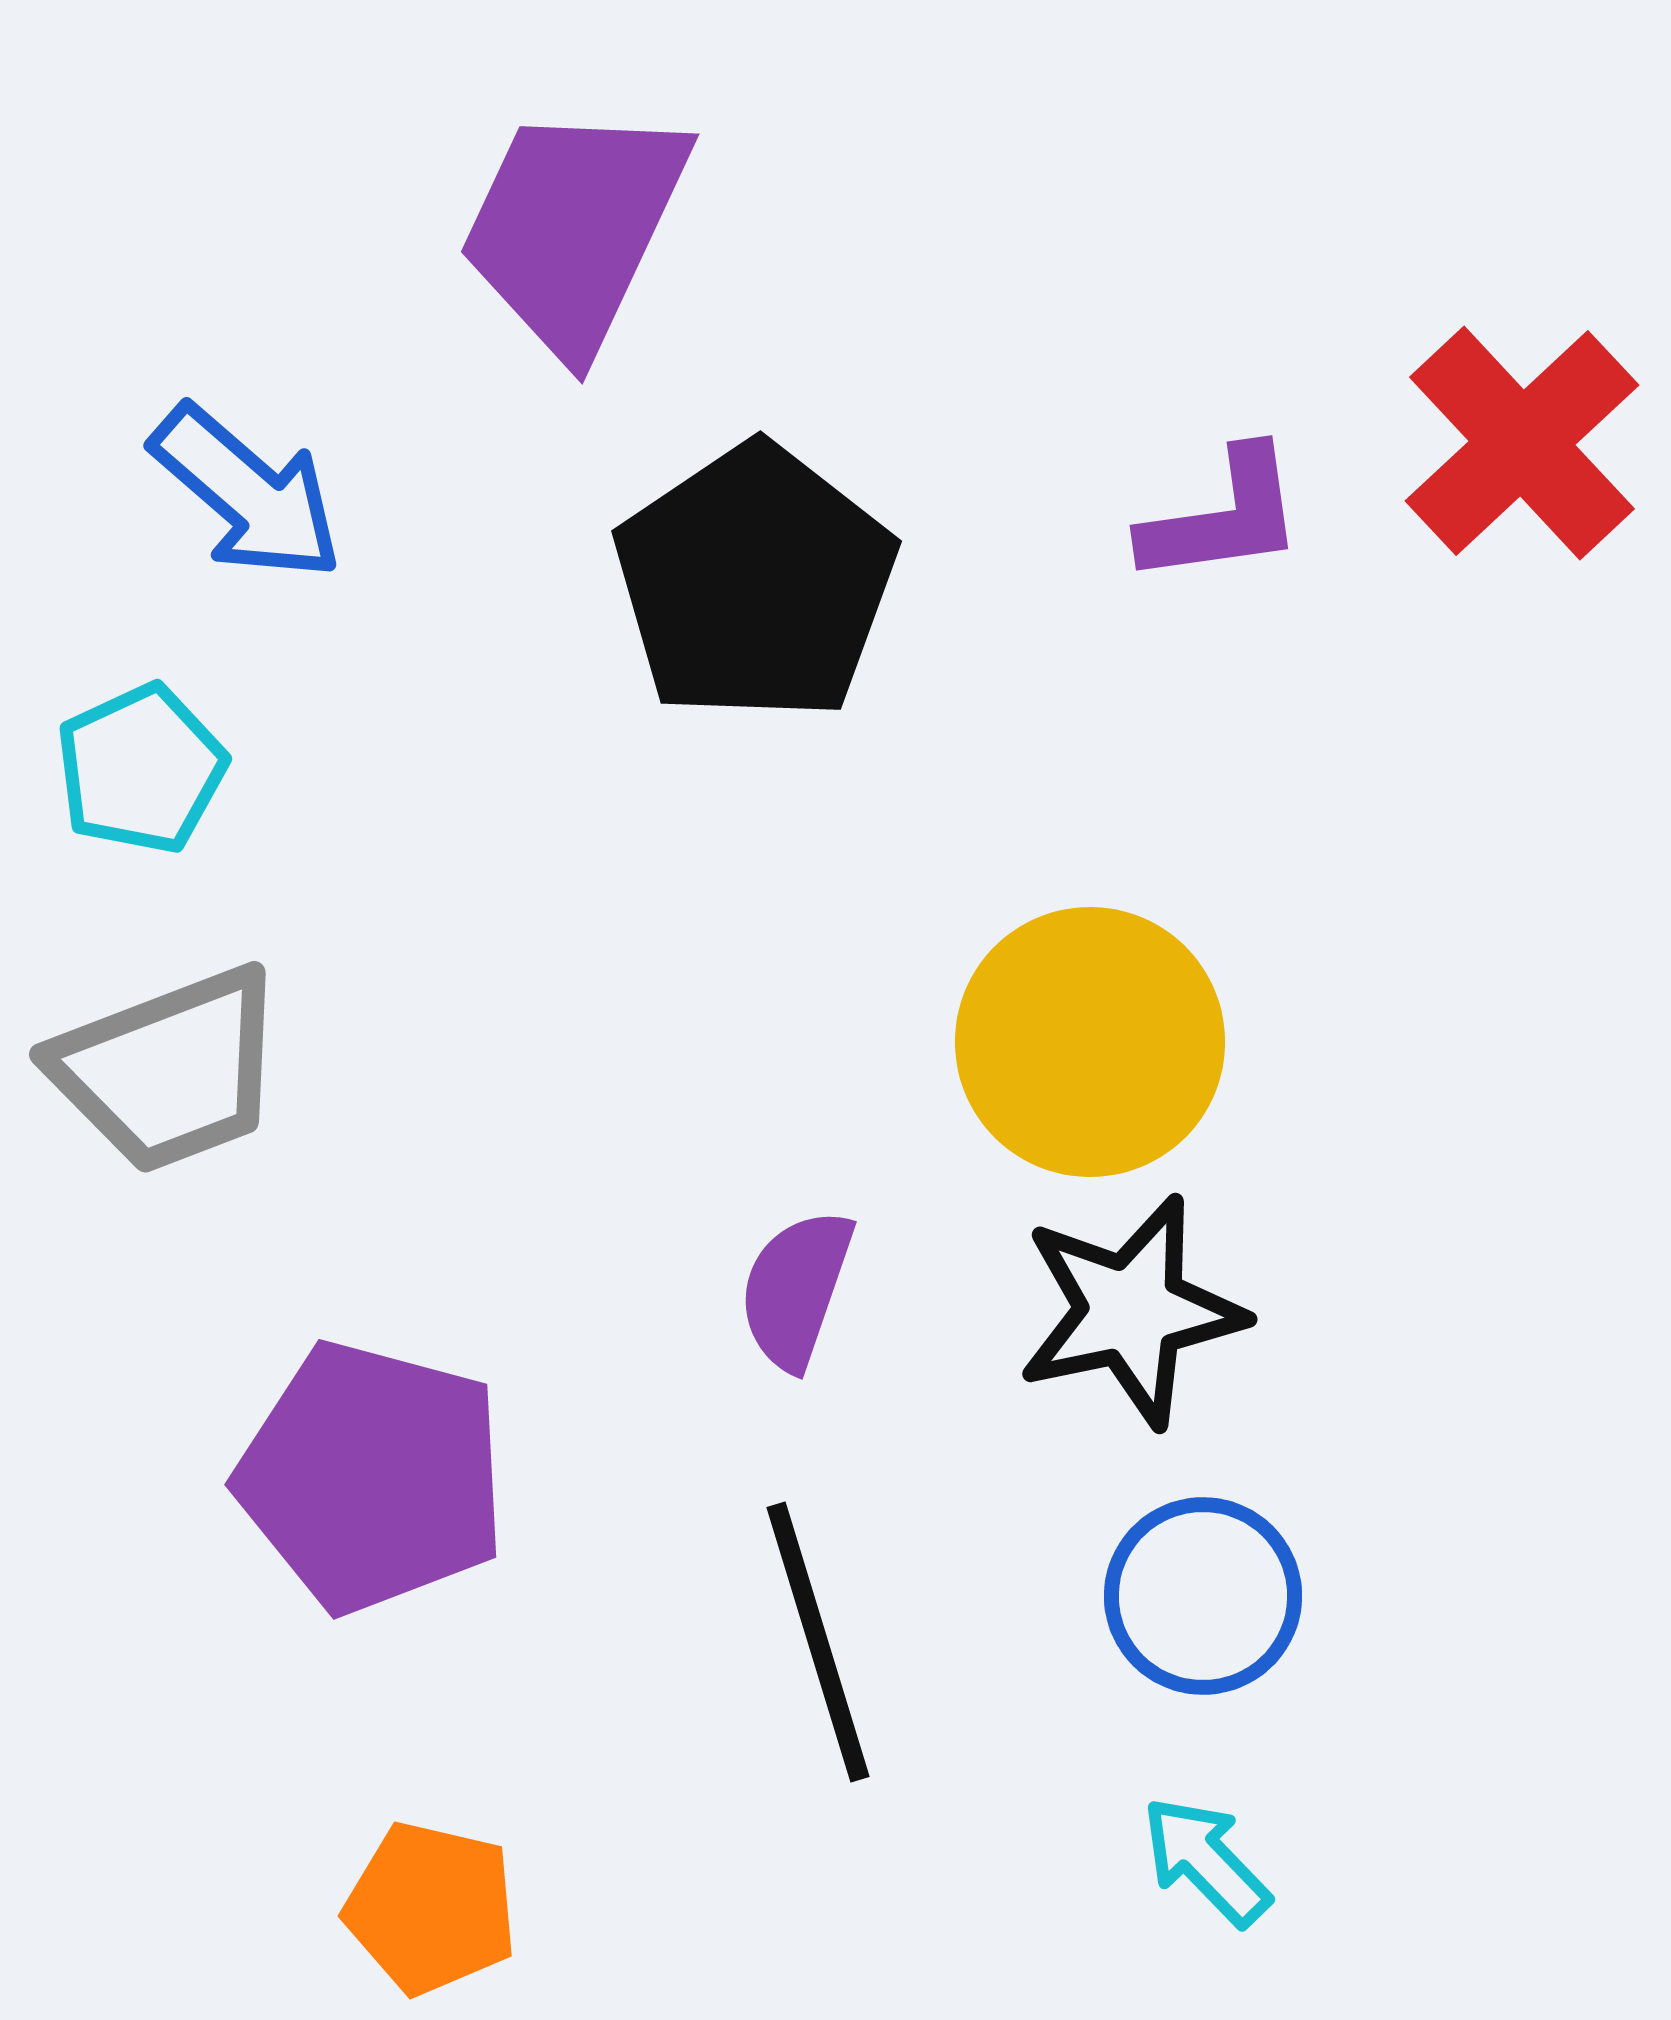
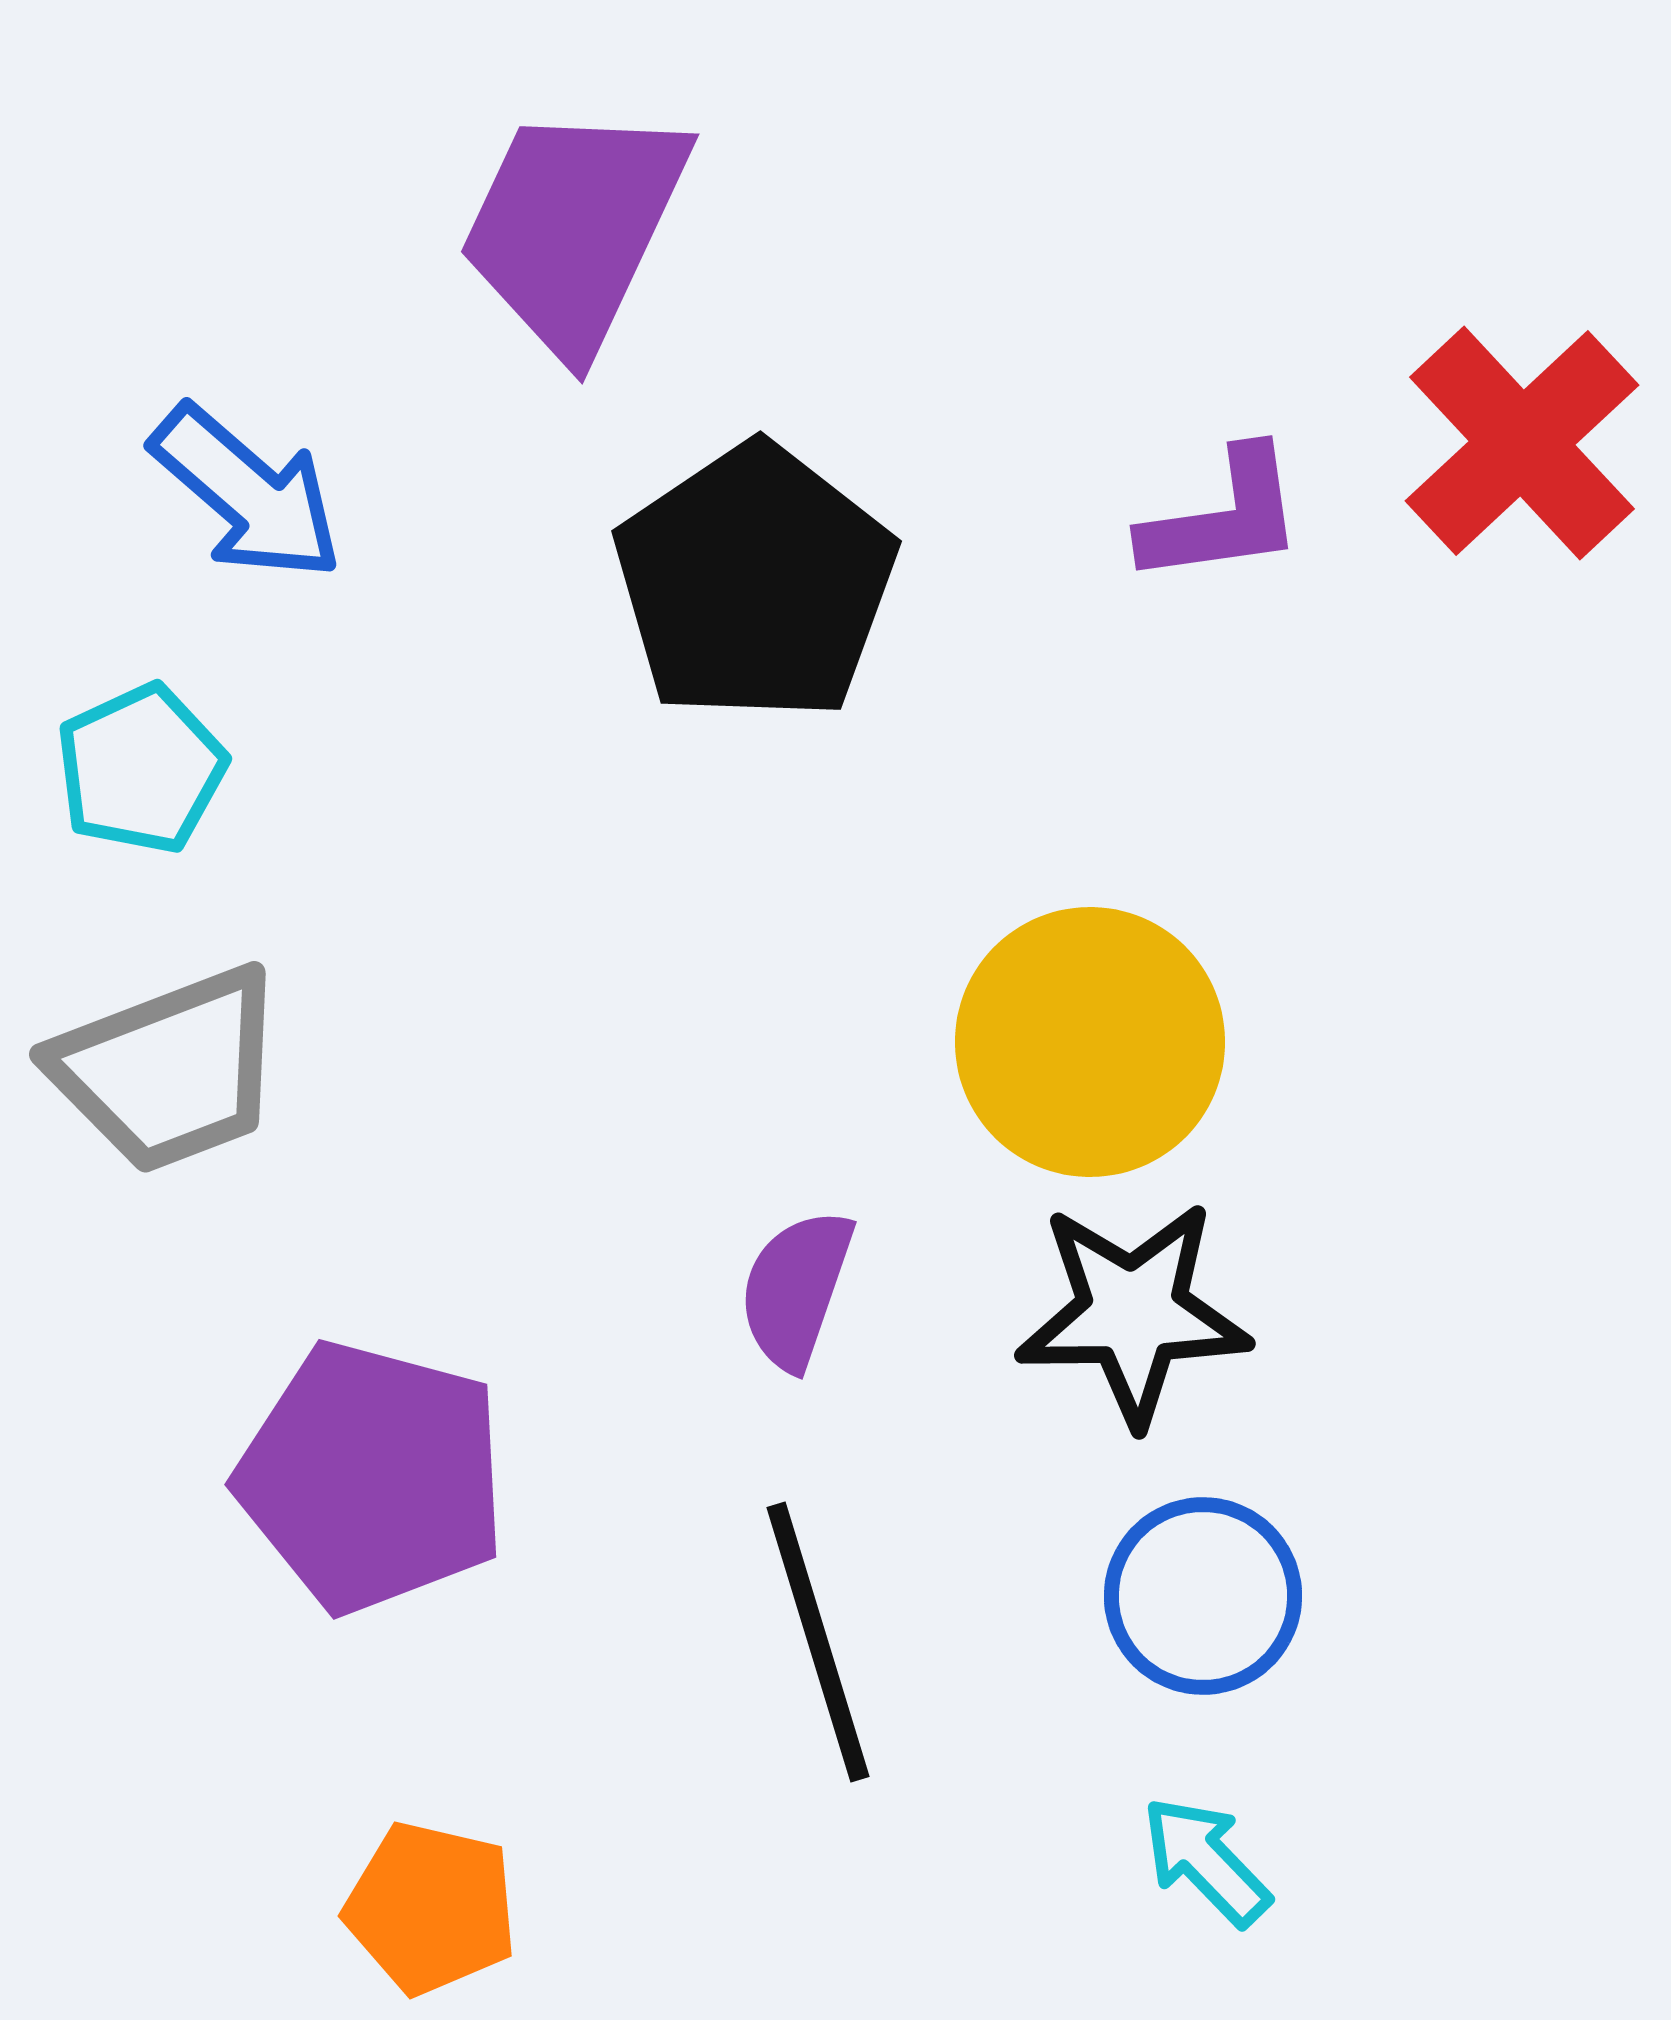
black star: moved 2 px right, 2 px down; rotated 11 degrees clockwise
